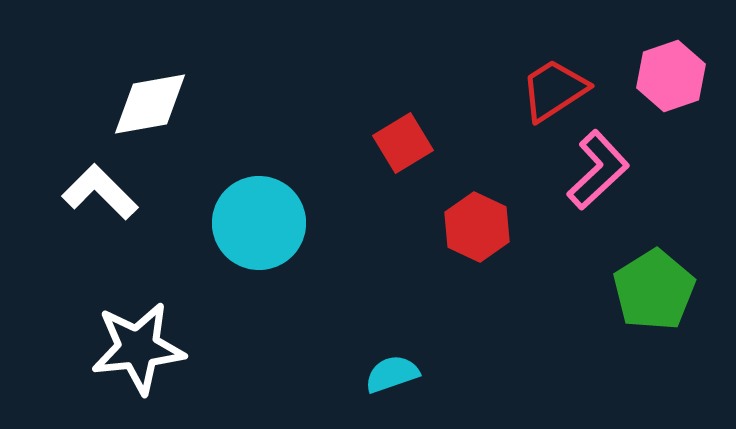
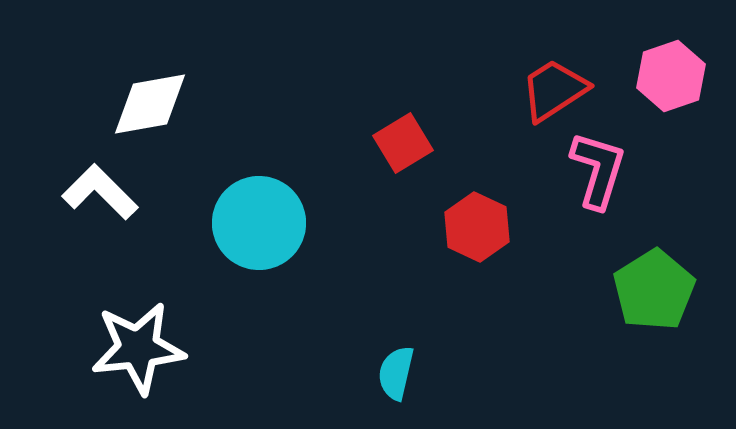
pink L-shape: rotated 30 degrees counterclockwise
cyan semicircle: moved 4 px right, 1 px up; rotated 58 degrees counterclockwise
